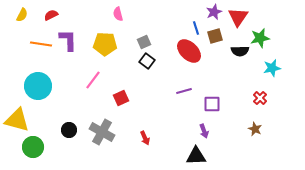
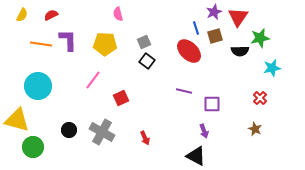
purple line: rotated 28 degrees clockwise
black triangle: rotated 30 degrees clockwise
